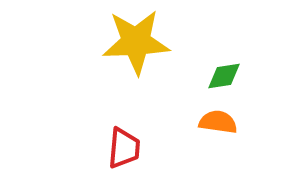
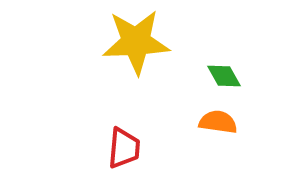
green diamond: rotated 69 degrees clockwise
